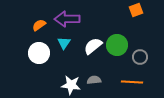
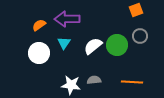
gray circle: moved 21 px up
